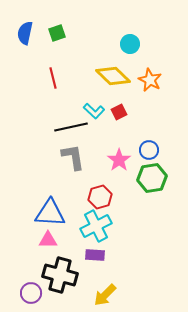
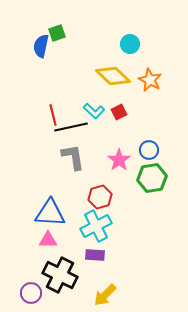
blue semicircle: moved 16 px right, 13 px down
red line: moved 37 px down
black cross: rotated 12 degrees clockwise
